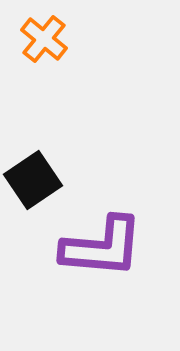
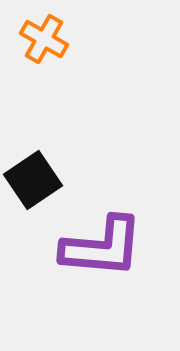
orange cross: rotated 9 degrees counterclockwise
